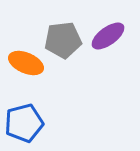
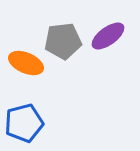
gray pentagon: moved 1 px down
